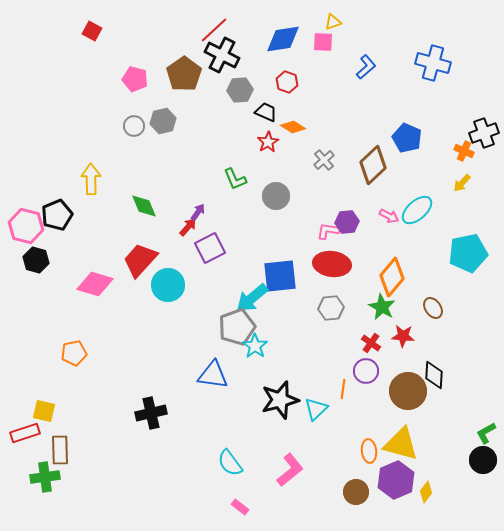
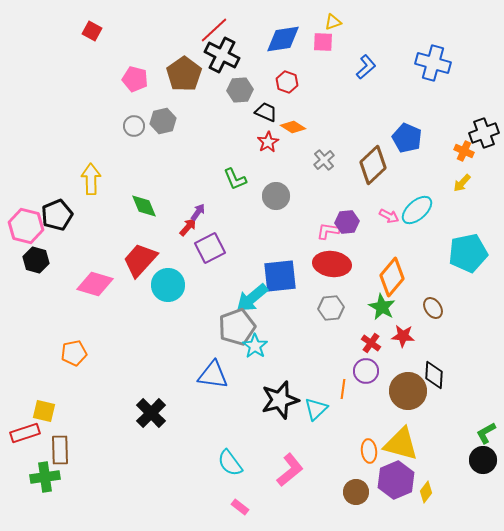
black cross at (151, 413): rotated 32 degrees counterclockwise
